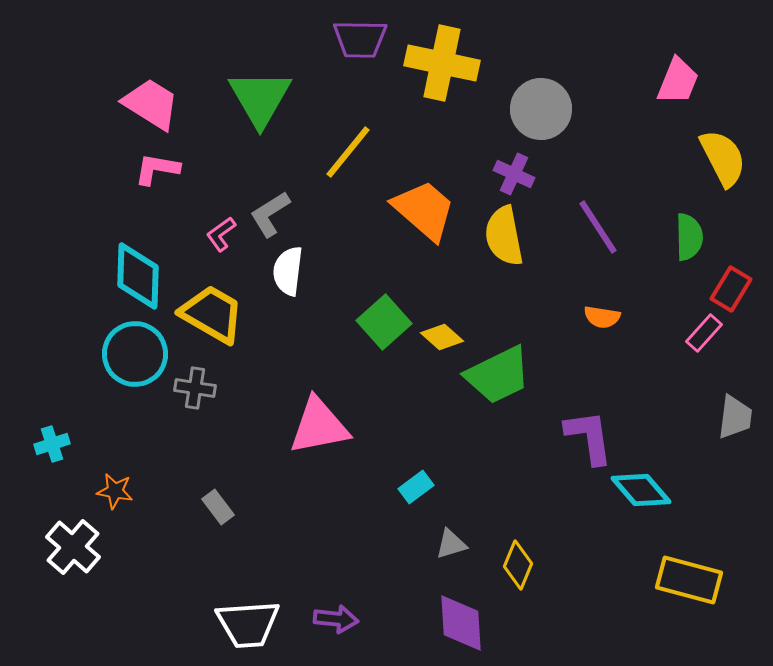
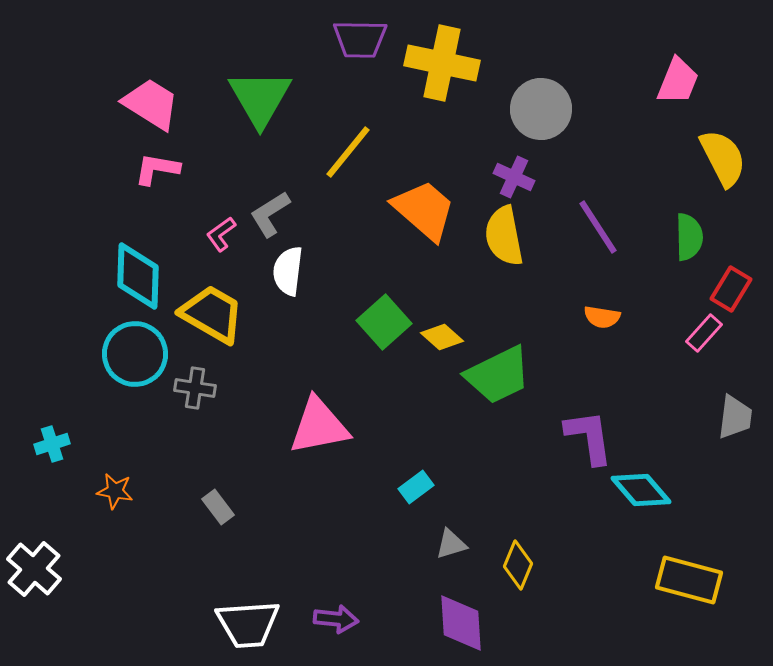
purple cross at (514, 174): moved 3 px down
white cross at (73, 547): moved 39 px left, 22 px down
